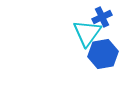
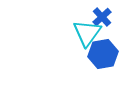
blue cross: rotated 18 degrees counterclockwise
